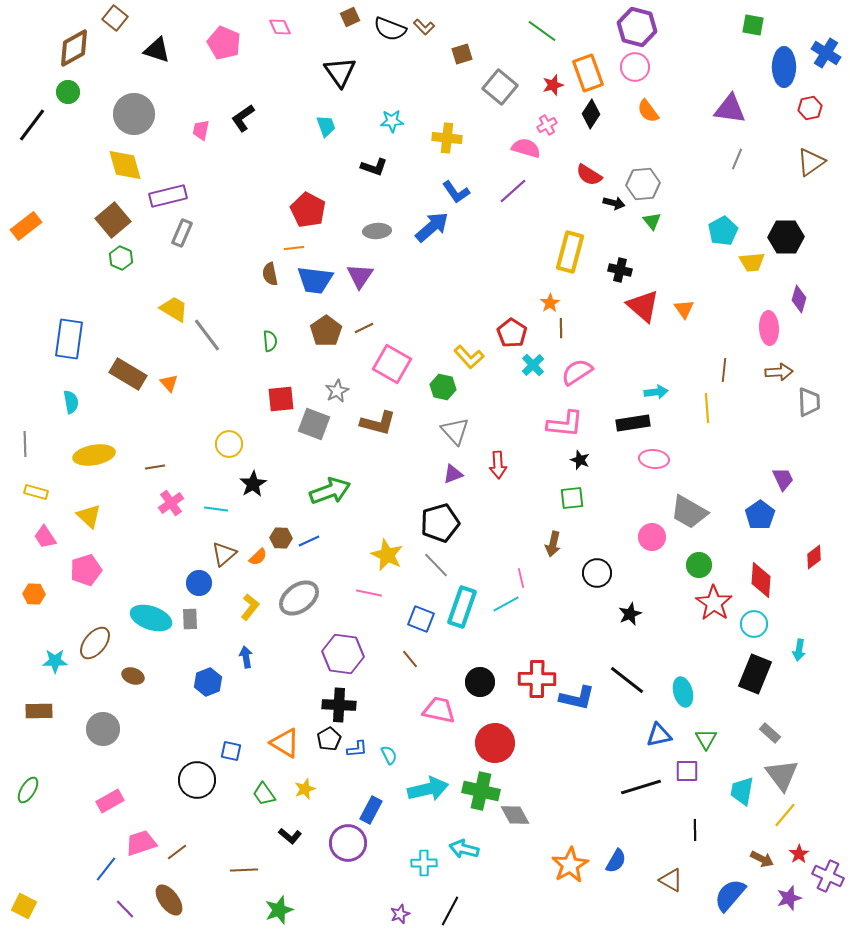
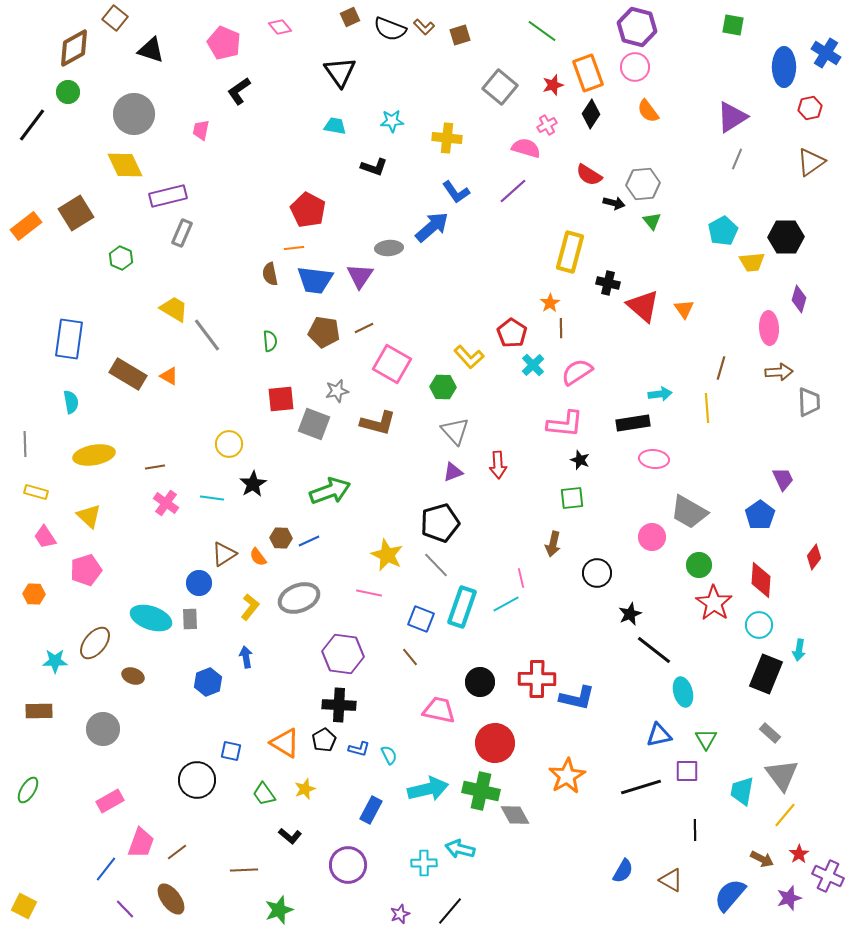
green square at (753, 25): moved 20 px left
pink diamond at (280, 27): rotated 15 degrees counterclockwise
black triangle at (157, 50): moved 6 px left
brown square at (462, 54): moved 2 px left, 19 px up
purple triangle at (730, 109): moved 2 px right, 8 px down; rotated 40 degrees counterclockwise
black L-shape at (243, 118): moved 4 px left, 27 px up
cyan trapezoid at (326, 126): moved 9 px right; rotated 60 degrees counterclockwise
yellow diamond at (125, 165): rotated 9 degrees counterclockwise
brown square at (113, 220): moved 37 px left, 7 px up; rotated 8 degrees clockwise
gray ellipse at (377, 231): moved 12 px right, 17 px down
black cross at (620, 270): moved 12 px left, 13 px down
brown pentagon at (326, 331): moved 2 px left, 1 px down; rotated 28 degrees counterclockwise
brown line at (724, 370): moved 3 px left, 2 px up; rotated 10 degrees clockwise
orange triangle at (169, 383): moved 7 px up; rotated 18 degrees counterclockwise
green hexagon at (443, 387): rotated 10 degrees counterclockwise
gray star at (337, 391): rotated 15 degrees clockwise
cyan arrow at (656, 392): moved 4 px right, 2 px down
purple triangle at (453, 474): moved 2 px up
pink cross at (171, 503): moved 5 px left; rotated 20 degrees counterclockwise
cyan line at (216, 509): moved 4 px left, 11 px up
brown triangle at (224, 554): rotated 8 degrees clockwise
orange semicircle at (258, 557): rotated 96 degrees clockwise
red diamond at (814, 557): rotated 15 degrees counterclockwise
gray ellipse at (299, 598): rotated 15 degrees clockwise
cyan circle at (754, 624): moved 5 px right, 1 px down
brown line at (410, 659): moved 2 px up
black rectangle at (755, 674): moved 11 px right
black line at (627, 680): moved 27 px right, 30 px up
black pentagon at (329, 739): moved 5 px left, 1 px down
blue L-shape at (357, 749): moved 2 px right; rotated 20 degrees clockwise
pink trapezoid at (141, 843): rotated 128 degrees clockwise
purple circle at (348, 843): moved 22 px down
cyan arrow at (464, 849): moved 4 px left
blue semicircle at (616, 861): moved 7 px right, 10 px down
orange star at (570, 865): moved 3 px left, 89 px up
brown ellipse at (169, 900): moved 2 px right, 1 px up
black line at (450, 911): rotated 12 degrees clockwise
